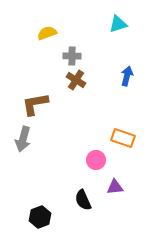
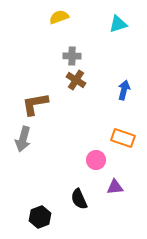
yellow semicircle: moved 12 px right, 16 px up
blue arrow: moved 3 px left, 14 px down
black semicircle: moved 4 px left, 1 px up
